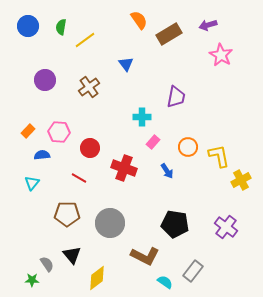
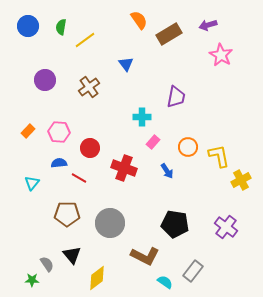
blue semicircle: moved 17 px right, 8 px down
